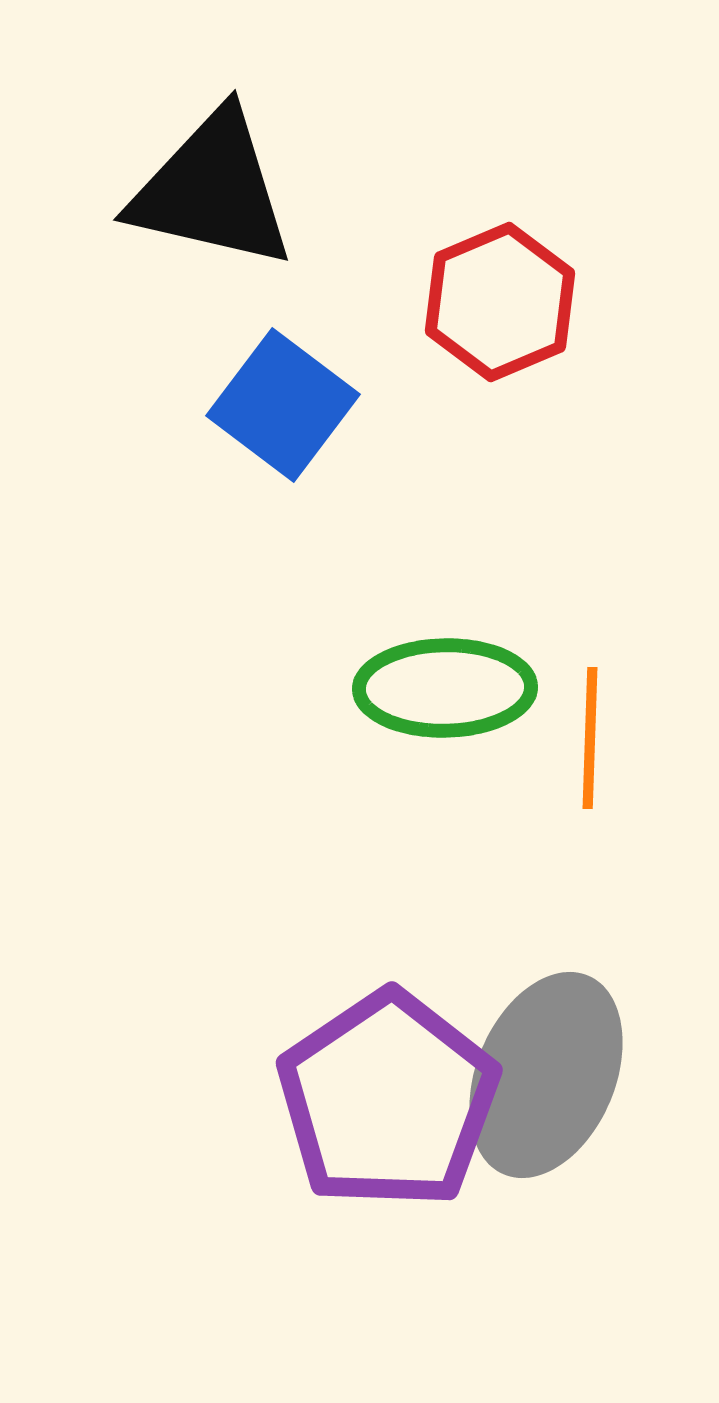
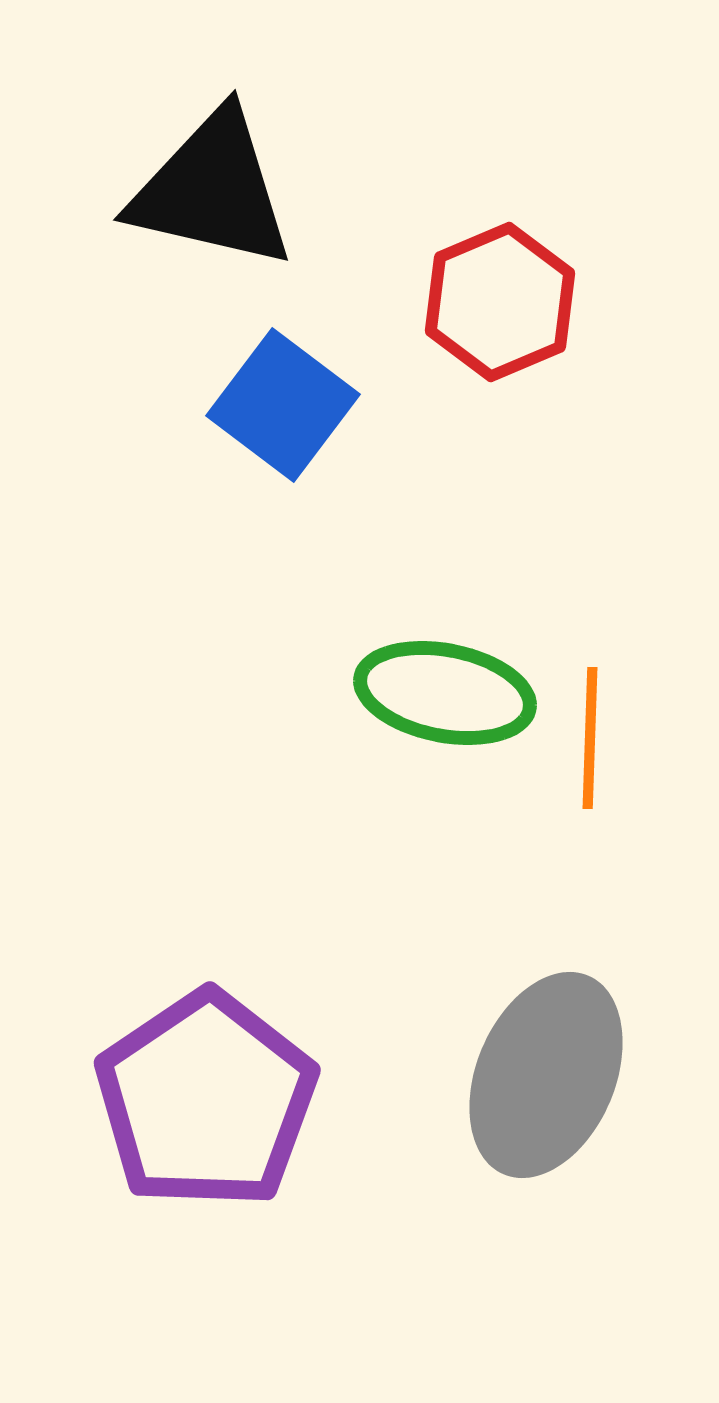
green ellipse: moved 5 px down; rotated 12 degrees clockwise
purple pentagon: moved 182 px left
